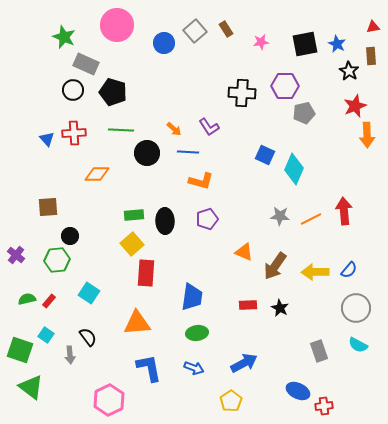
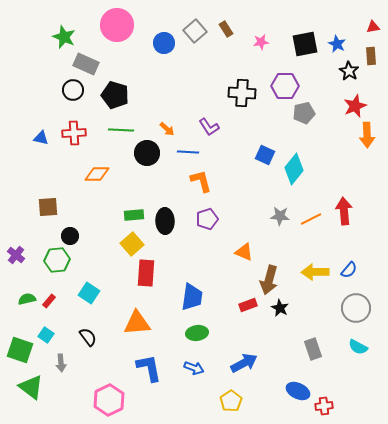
black pentagon at (113, 92): moved 2 px right, 3 px down
orange arrow at (174, 129): moved 7 px left
blue triangle at (47, 139): moved 6 px left, 1 px up; rotated 35 degrees counterclockwise
cyan diamond at (294, 169): rotated 16 degrees clockwise
orange L-shape at (201, 181): rotated 120 degrees counterclockwise
brown arrow at (275, 266): moved 6 px left, 14 px down; rotated 20 degrees counterclockwise
red rectangle at (248, 305): rotated 18 degrees counterclockwise
cyan semicircle at (358, 345): moved 2 px down
gray rectangle at (319, 351): moved 6 px left, 2 px up
gray arrow at (70, 355): moved 9 px left, 8 px down
